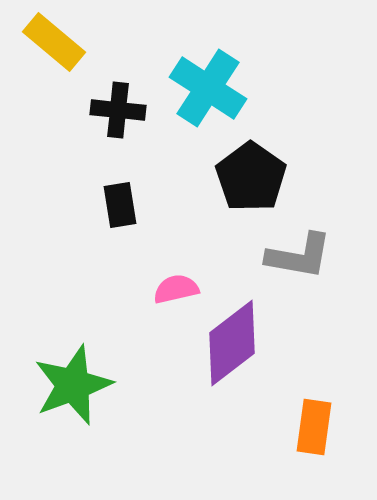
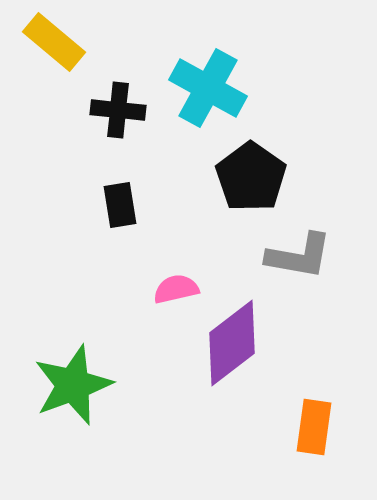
cyan cross: rotated 4 degrees counterclockwise
